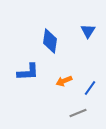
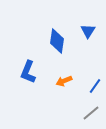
blue diamond: moved 7 px right
blue L-shape: rotated 115 degrees clockwise
blue line: moved 5 px right, 2 px up
gray line: moved 13 px right; rotated 18 degrees counterclockwise
